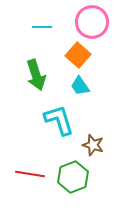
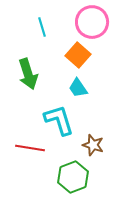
cyan line: rotated 72 degrees clockwise
green arrow: moved 8 px left, 1 px up
cyan trapezoid: moved 2 px left, 2 px down
red line: moved 26 px up
